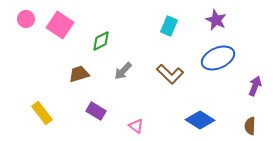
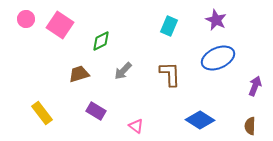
brown L-shape: rotated 136 degrees counterclockwise
